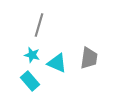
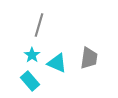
cyan star: rotated 21 degrees clockwise
